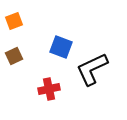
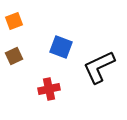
black L-shape: moved 7 px right, 2 px up
